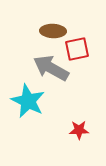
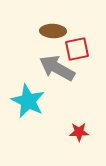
gray arrow: moved 6 px right
red star: moved 2 px down
